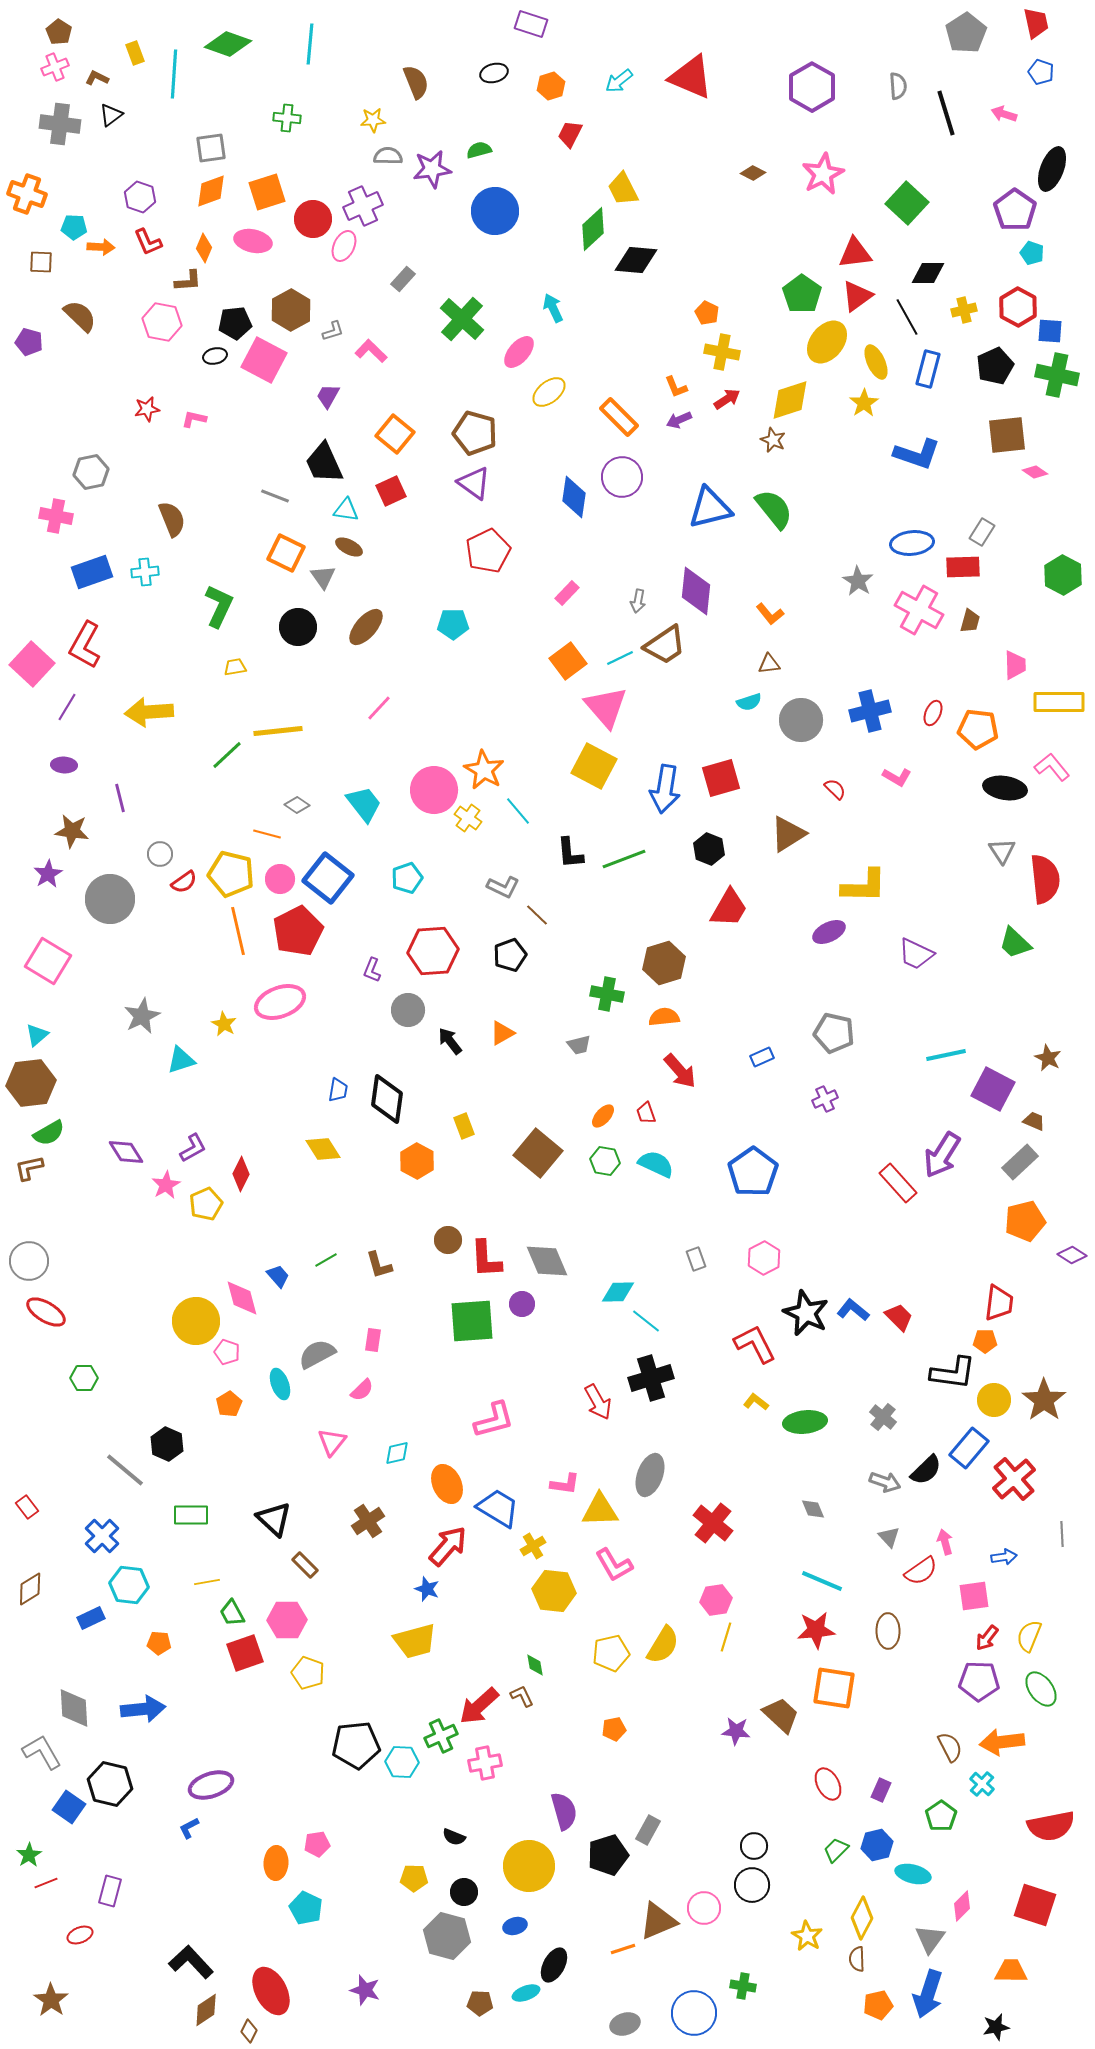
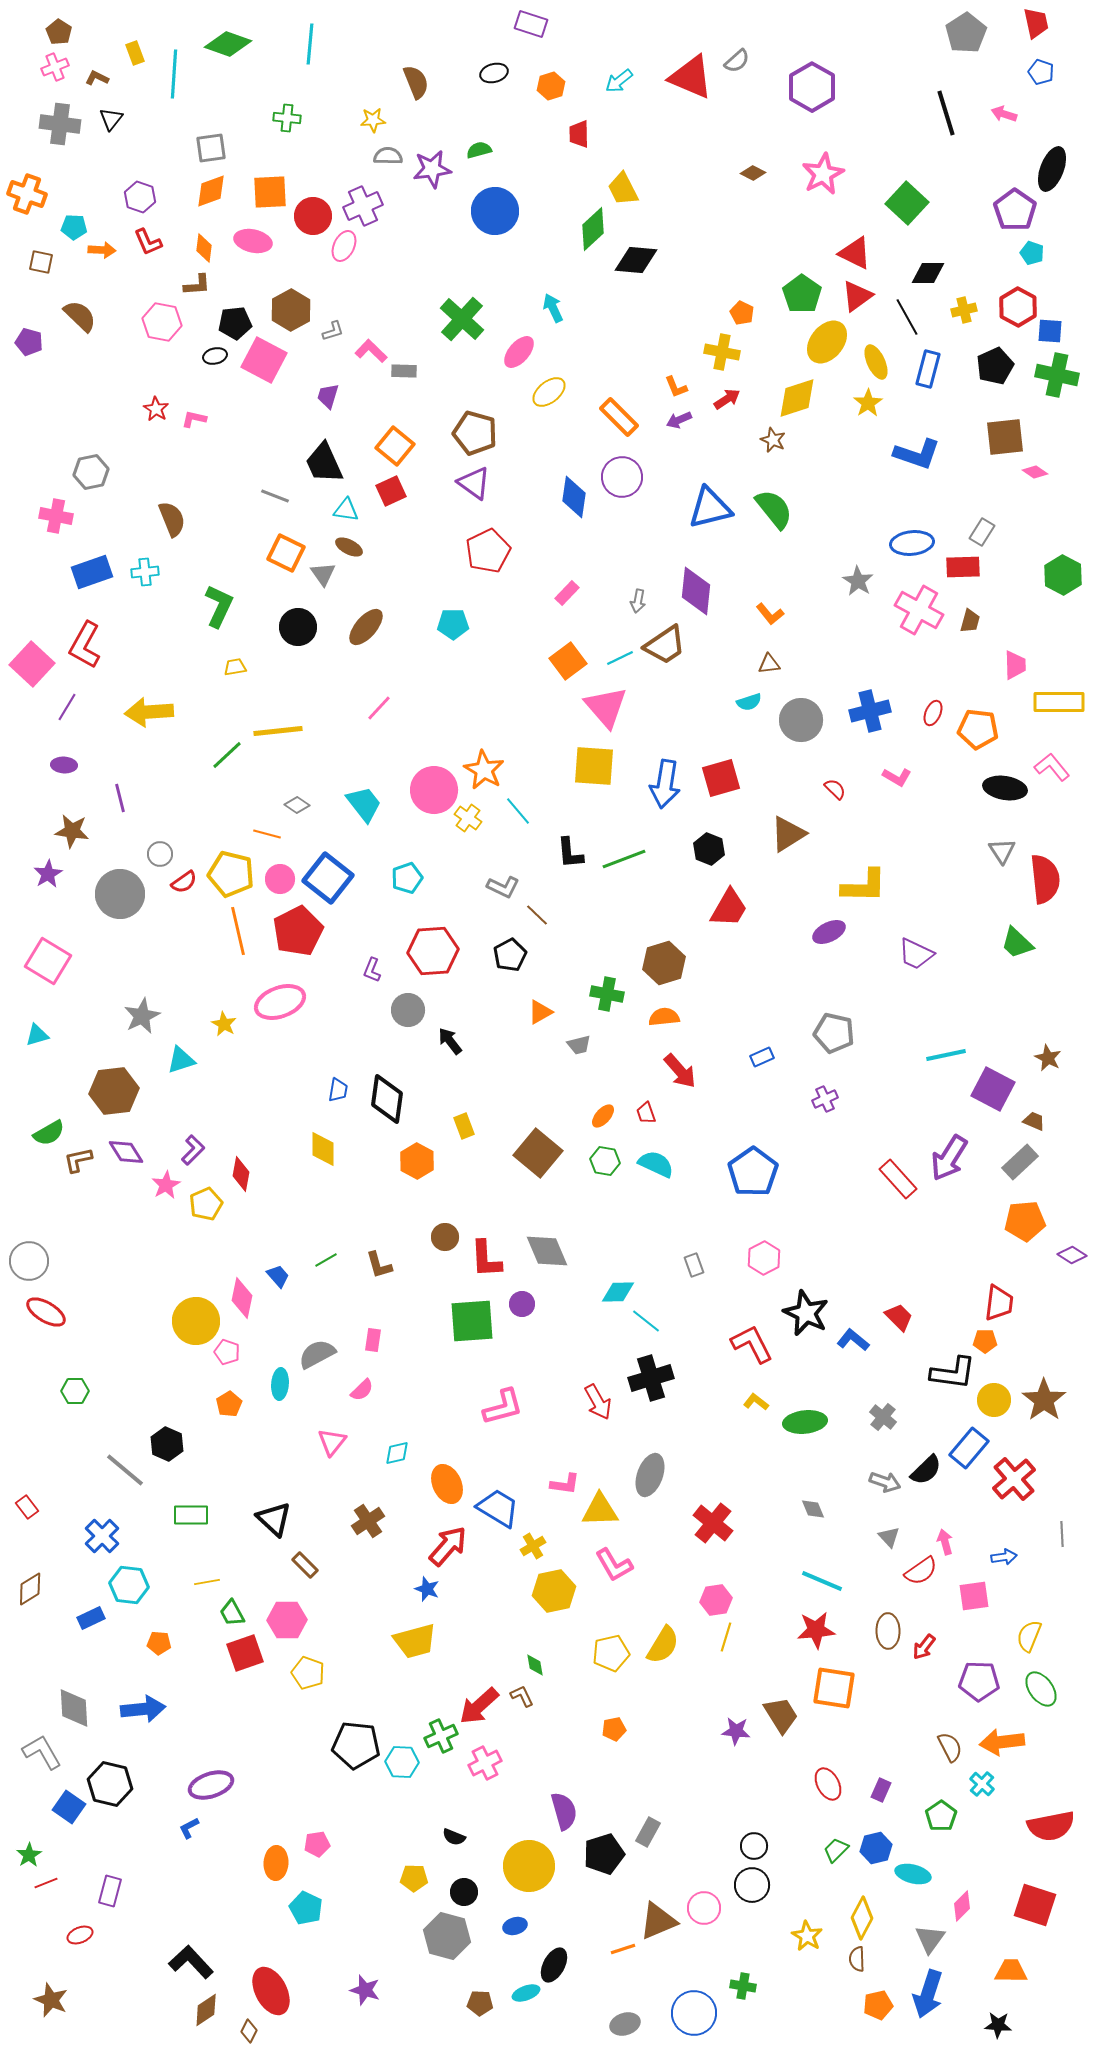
gray semicircle at (898, 86): moved 161 px left, 25 px up; rotated 52 degrees clockwise
black triangle at (111, 115): moved 4 px down; rotated 15 degrees counterclockwise
red trapezoid at (570, 134): moved 9 px right; rotated 28 degrees counterclockwise
orange square at (267, 192): moved 3 px right; rotated 15 degrees clockwise
red circle at (313, 219): moved 3 px up
orange arrow at (101, 247): moved 1 px right, 3 px down
orange diamond at (204, 248): rotated 16 degrees counterclockwise
red triangle at (855, 253): rotated 33 degrees clockwise
brown square at (41, 262): rotated 10 degrees clockwise
gray rectangle at (403, 279): moved 1 px right, 92 px down; rotated 50 degrees clockwise
brown L-shape at (188, 281): moved 9 px right, 4 px down
orange pentagon at (707, 313): moved 35 px right
purple trapezoid at (328, 396): rotated 12 degrees counterclockwise
yellow diamond at (790, 400): moved 7 px right, 2 px up
yellow star at (864, 403): moved 4 px right
red star at (147, 409): moved 9 px right; rotated 30 degrees counterclockwise
orange square at (395, 434): moved 12 px down
brown square at (1007, 435): moved 2 px left, 2 px down
gray triangle at (323, 577): moved 3 px up
yellow square at (594, 766): rotated 24 degrees counterclockwise
blue arrow at (665, 789): moved 5 px up
gray circle at (110, 899): moved 10 px right, 5 px up
green trapezoid at (1015, 943): moved 2 px right
black pentagon at (510, 955): rotated 8 degrees counterclockwise
orange triangle at (502, 1033): moved 38 px right, 21 px up
cyan triangle at (37, 1035): rotated 25 degrees clockwise
brown hexagon at (31, 1083): moved 83 px right, 8 px down
purple L-shape at (193, 1148): moved 2 px down; rotated 16 degrees counterclockwise
yellow diamond at (323, 1149): rotated 33 degrees clockwise
purple arrow at (942, 1155): moved 7 px right, 3 px down
brown L-shape at (29, 1168): moved 49 px right, 8 px up
red diamond at (241, 1174): rotated 16 degrees counterclockwise
red rectangle at (898, 1183): moved 4 px up
orange pentagon at (1025, 1221): rotated 9 degrees clockwise
brown circle at (448, 1240): moved 3 px left, 3 px up
gray rectangle at (696, 1259): moved 2 px left, 6 px down
gray diamond at (547, 1261): moved 10 px up
pink diamond at (242, 1298): rotated 27 degrees clockwise
blue L-shape at (853, 1310): moved 30 px down
red L-shape at (755, 1344): moved 3 px left
green hexagon at (84, 1378): moved 9 px left, 13 px down
cyan ellipse at (280, 1384): rotated 24 degrees clockwise
pink L-shape at (494, 1420): moved 9 px right, 13 px up
yellow hexagon at (554, 1591): rotated 18 degrees counterclockwise
red arrow at (987, 1638): moved 63 px left, 9 px down
brown trapezoid at (781, 1715): rotated 15 degrees clockwise
black pentagon at (356, 1745): rotated 12 degrees clockwise
pink cross at (485, 1763): rotated 16 degrees counterclockwise
gray rectangle at (648, 1830): moved 2 px down
blue hexagon at (877, 1845): moved 1 px left, 3 px down
black pentagon at (608, 1855): moved 4 px left, 1 px up
brown star at (51, 2000): rotated 12 degrees counterclockwise
black star at (996, 2027): moved 2 px right, 2 px up; rotated 16 degrees clockwise
